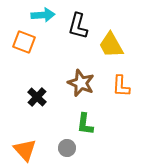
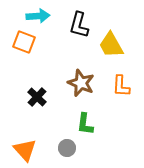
cyan arrow: moved 5 px left, 1 px down
black L-shape: moved 1 px right, 1 px up
